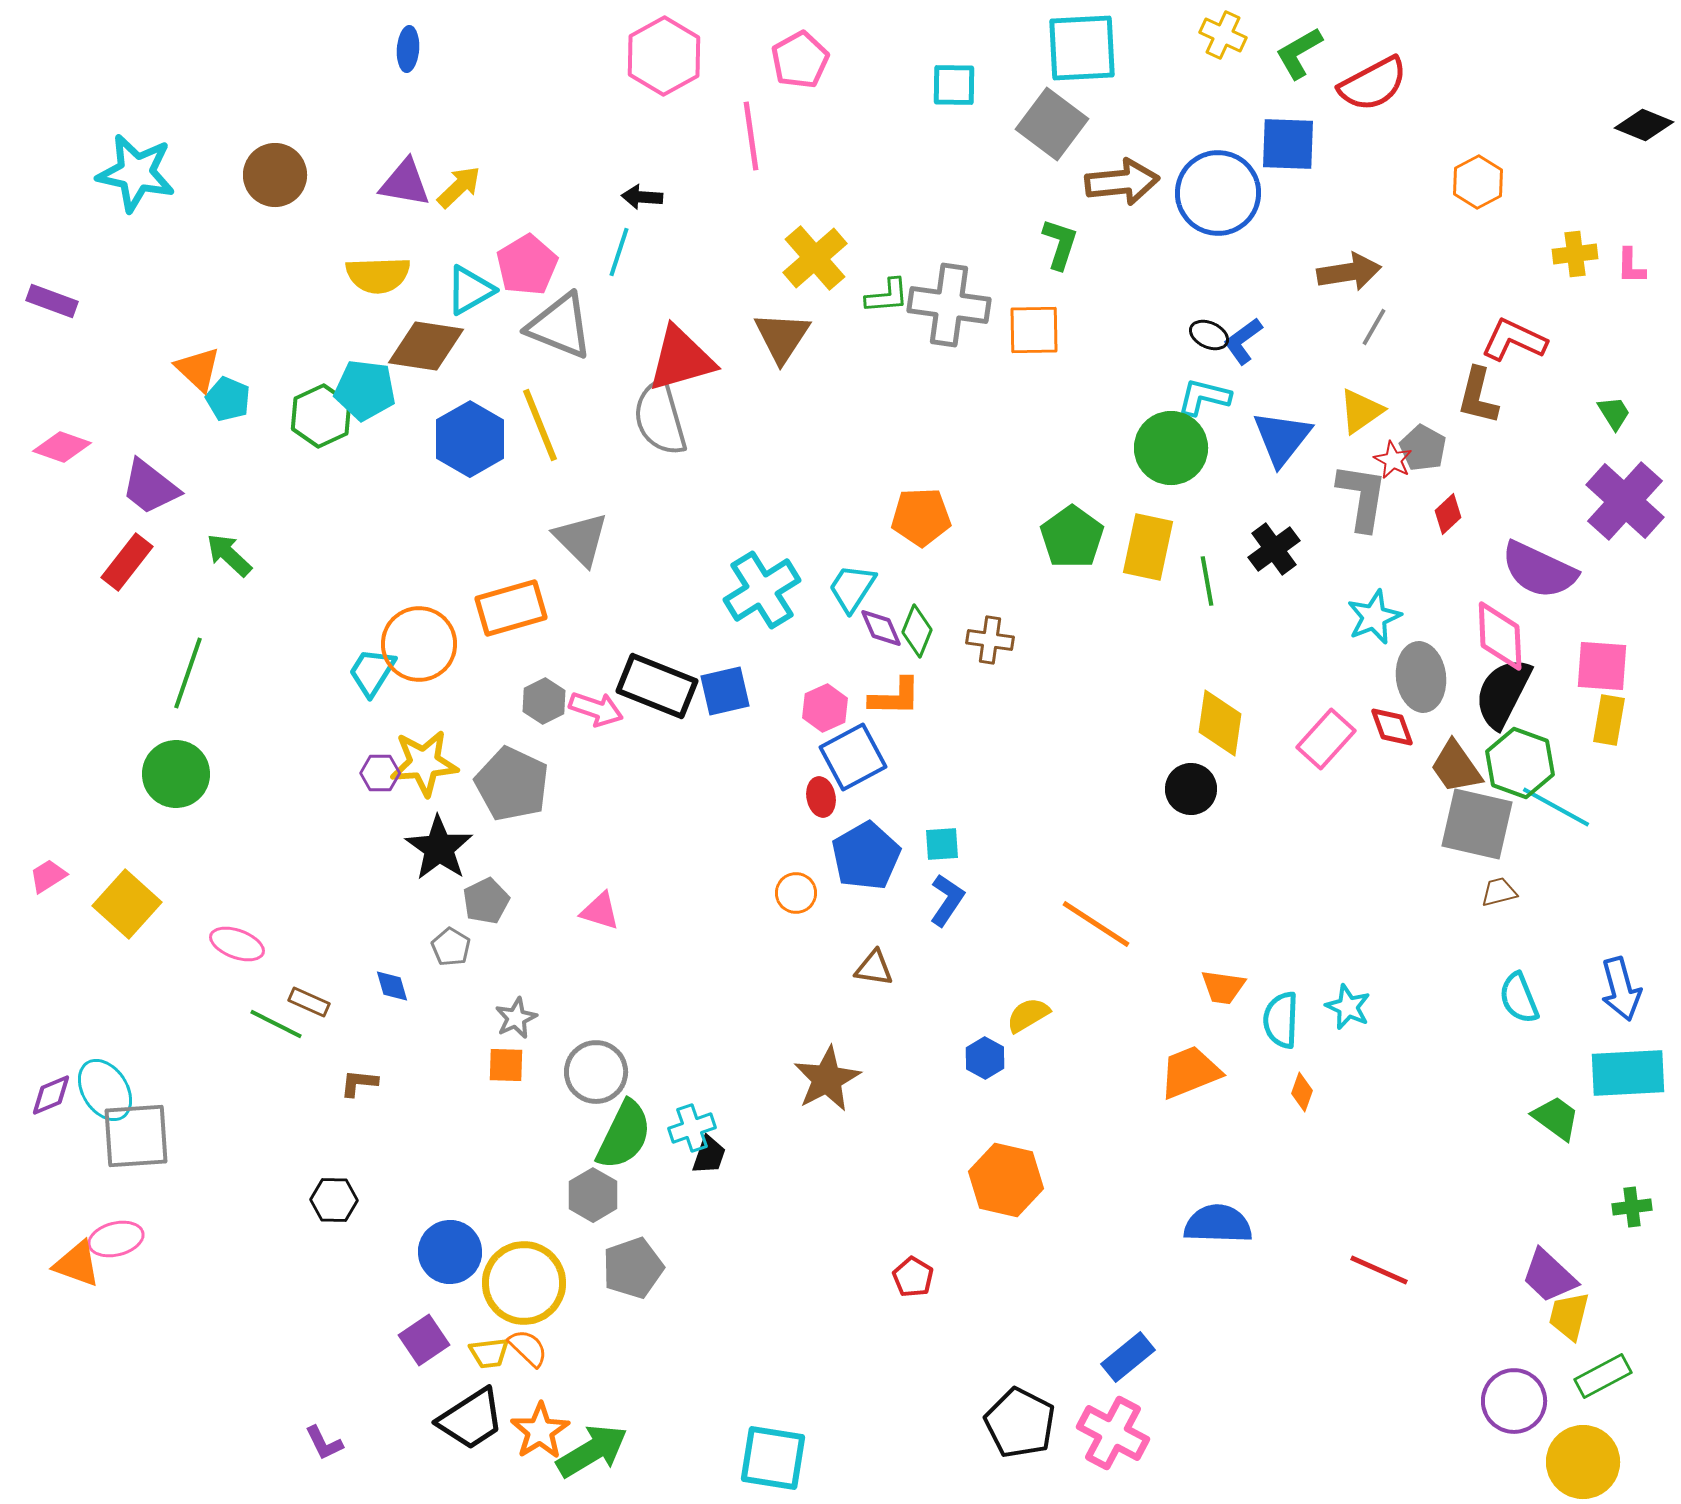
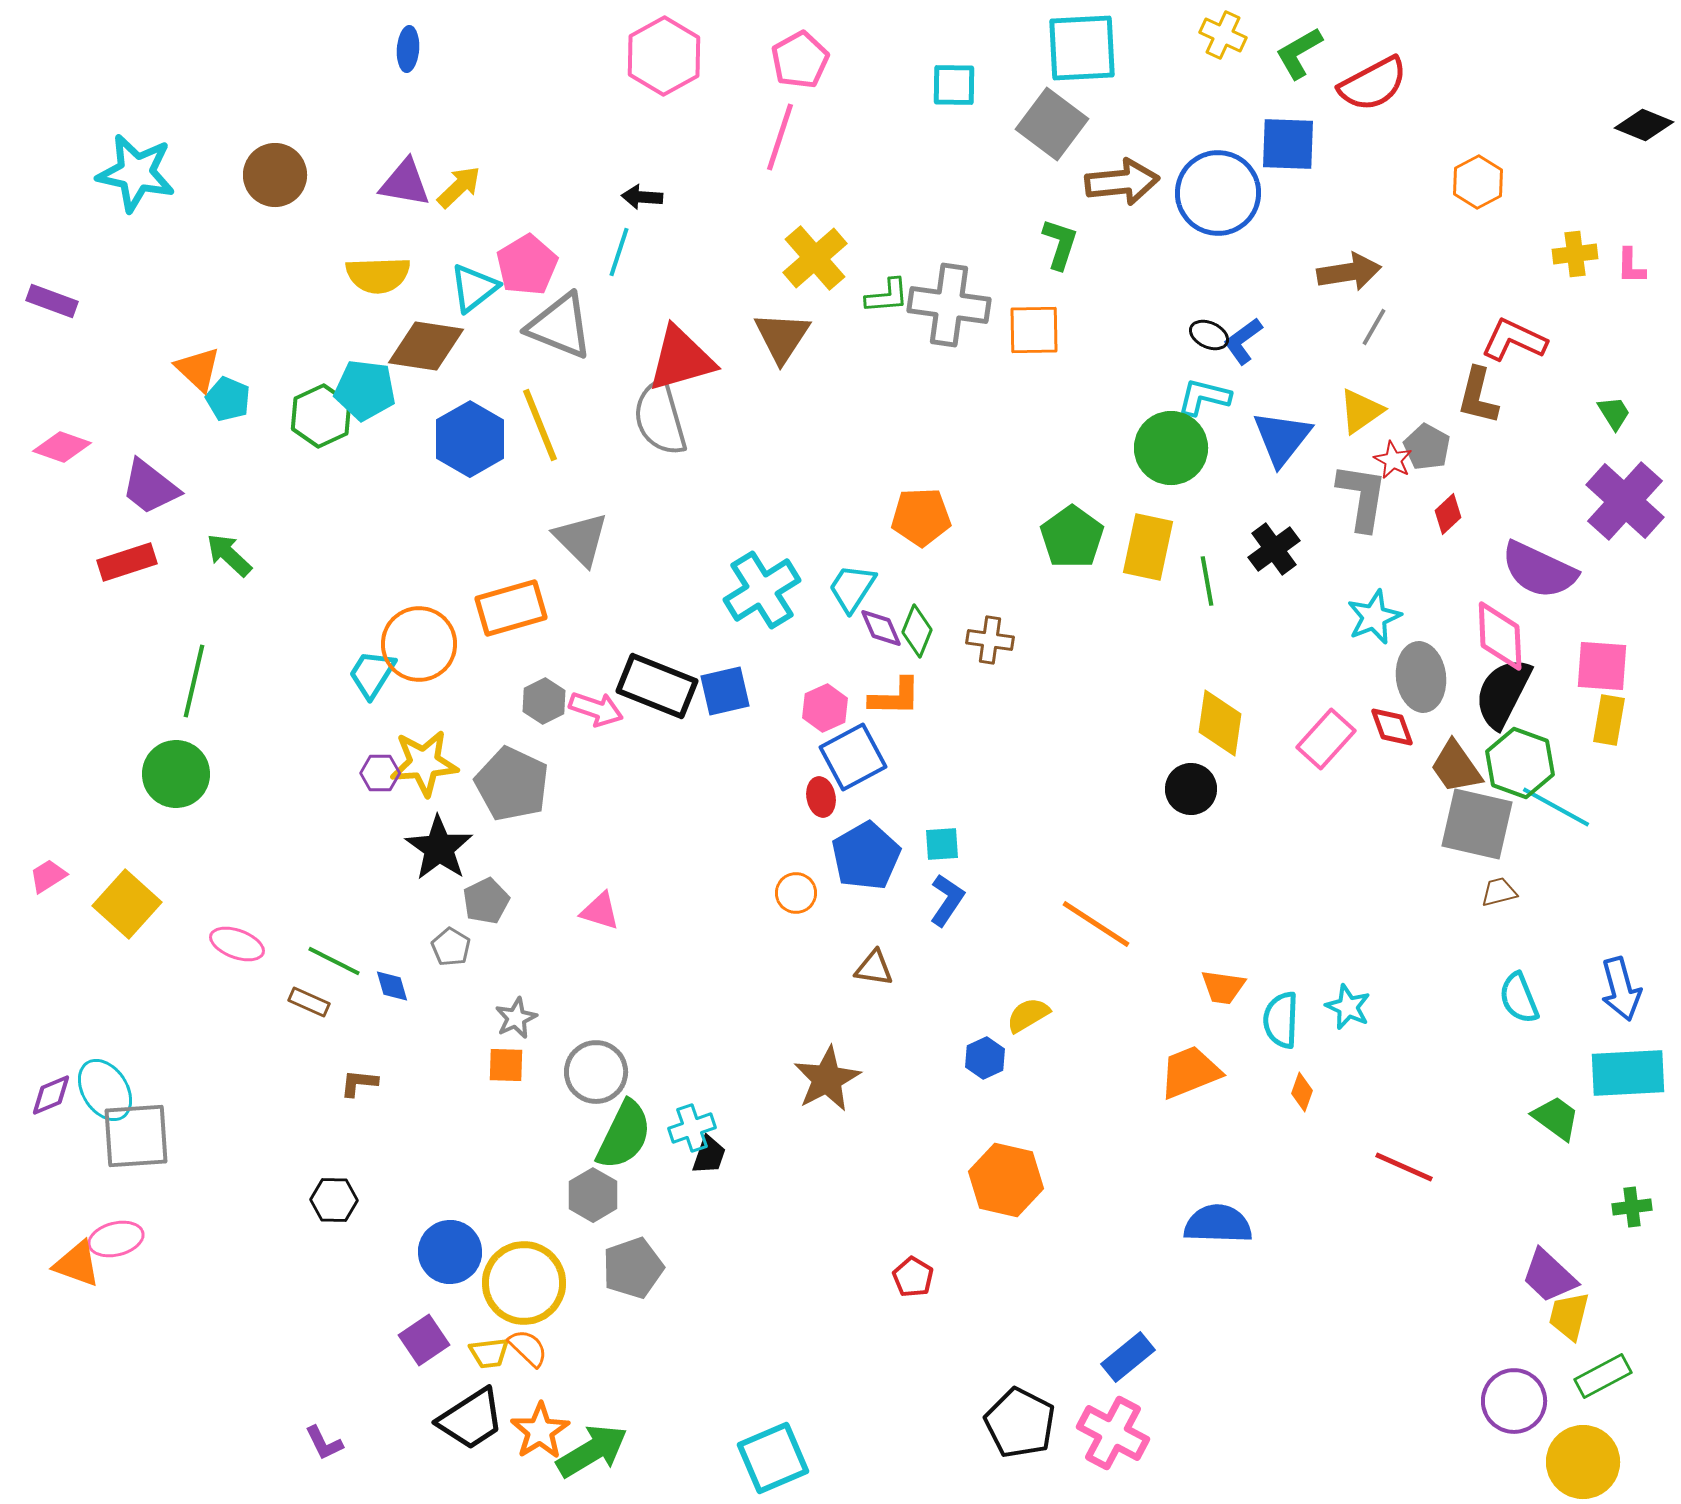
pink line at (751, 136): moved 29 px right, 1 px down; rotated 26 degrees clockwise
cyan triangle at (470, 290): moved 4 px right, 2 px up; rotated 8 degrees counterclockwise
gray pentagon at (1423, 448): moved 4 px right, 1 px up
red rectangle at (127, 562): rotated 34 degrees clockwise
cyan trapezoid at (372, 672): moved 2 px down
green line at (188, 673): moved 6 px right, 8 px down; rotated 6 degrees counterclockwise
green line at (276, 1024): moved 58 px right, 63 px up
blue hexagon at (985, 1058): rotated 6 degrees clockwise
red line at (1379, 1270): moved 25 px right, 103 px up
cyan square at (773, 1458): rotated 32 degrees counterclockwise
